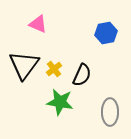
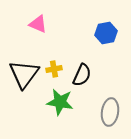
black triangle: moved 9 px down
yellow cross: rotated 28 degrees clockwise
gray ellipse: rotated 8 degrees clockwise
